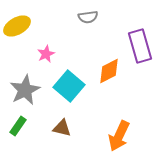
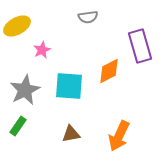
pink star: moved 4 px left, 4 px up
cyan square: rotated 36 degrees counterclockwise
brown triangle: moved 9 px right, 6 px down; rotated 24 degrees counterclockwise
